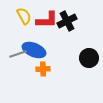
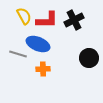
black cross: moved 7 px right, 1 px up
blue ellipse: moved 4 px right, 6 px up
gray line: rotated 36 degrees clockwise
